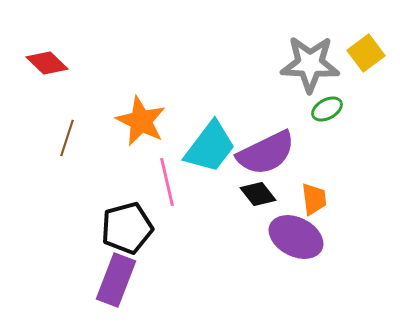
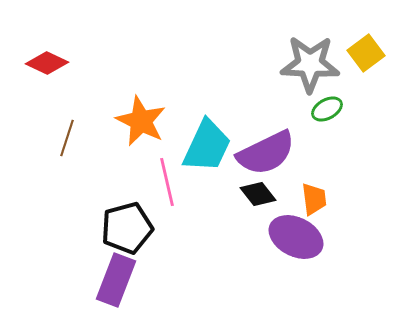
red diamond: rotated 18 degrees counterclockwise
cyan trapezoid: moved 3 px left, 1 px up; rotated 12 degrees counterclockwise
